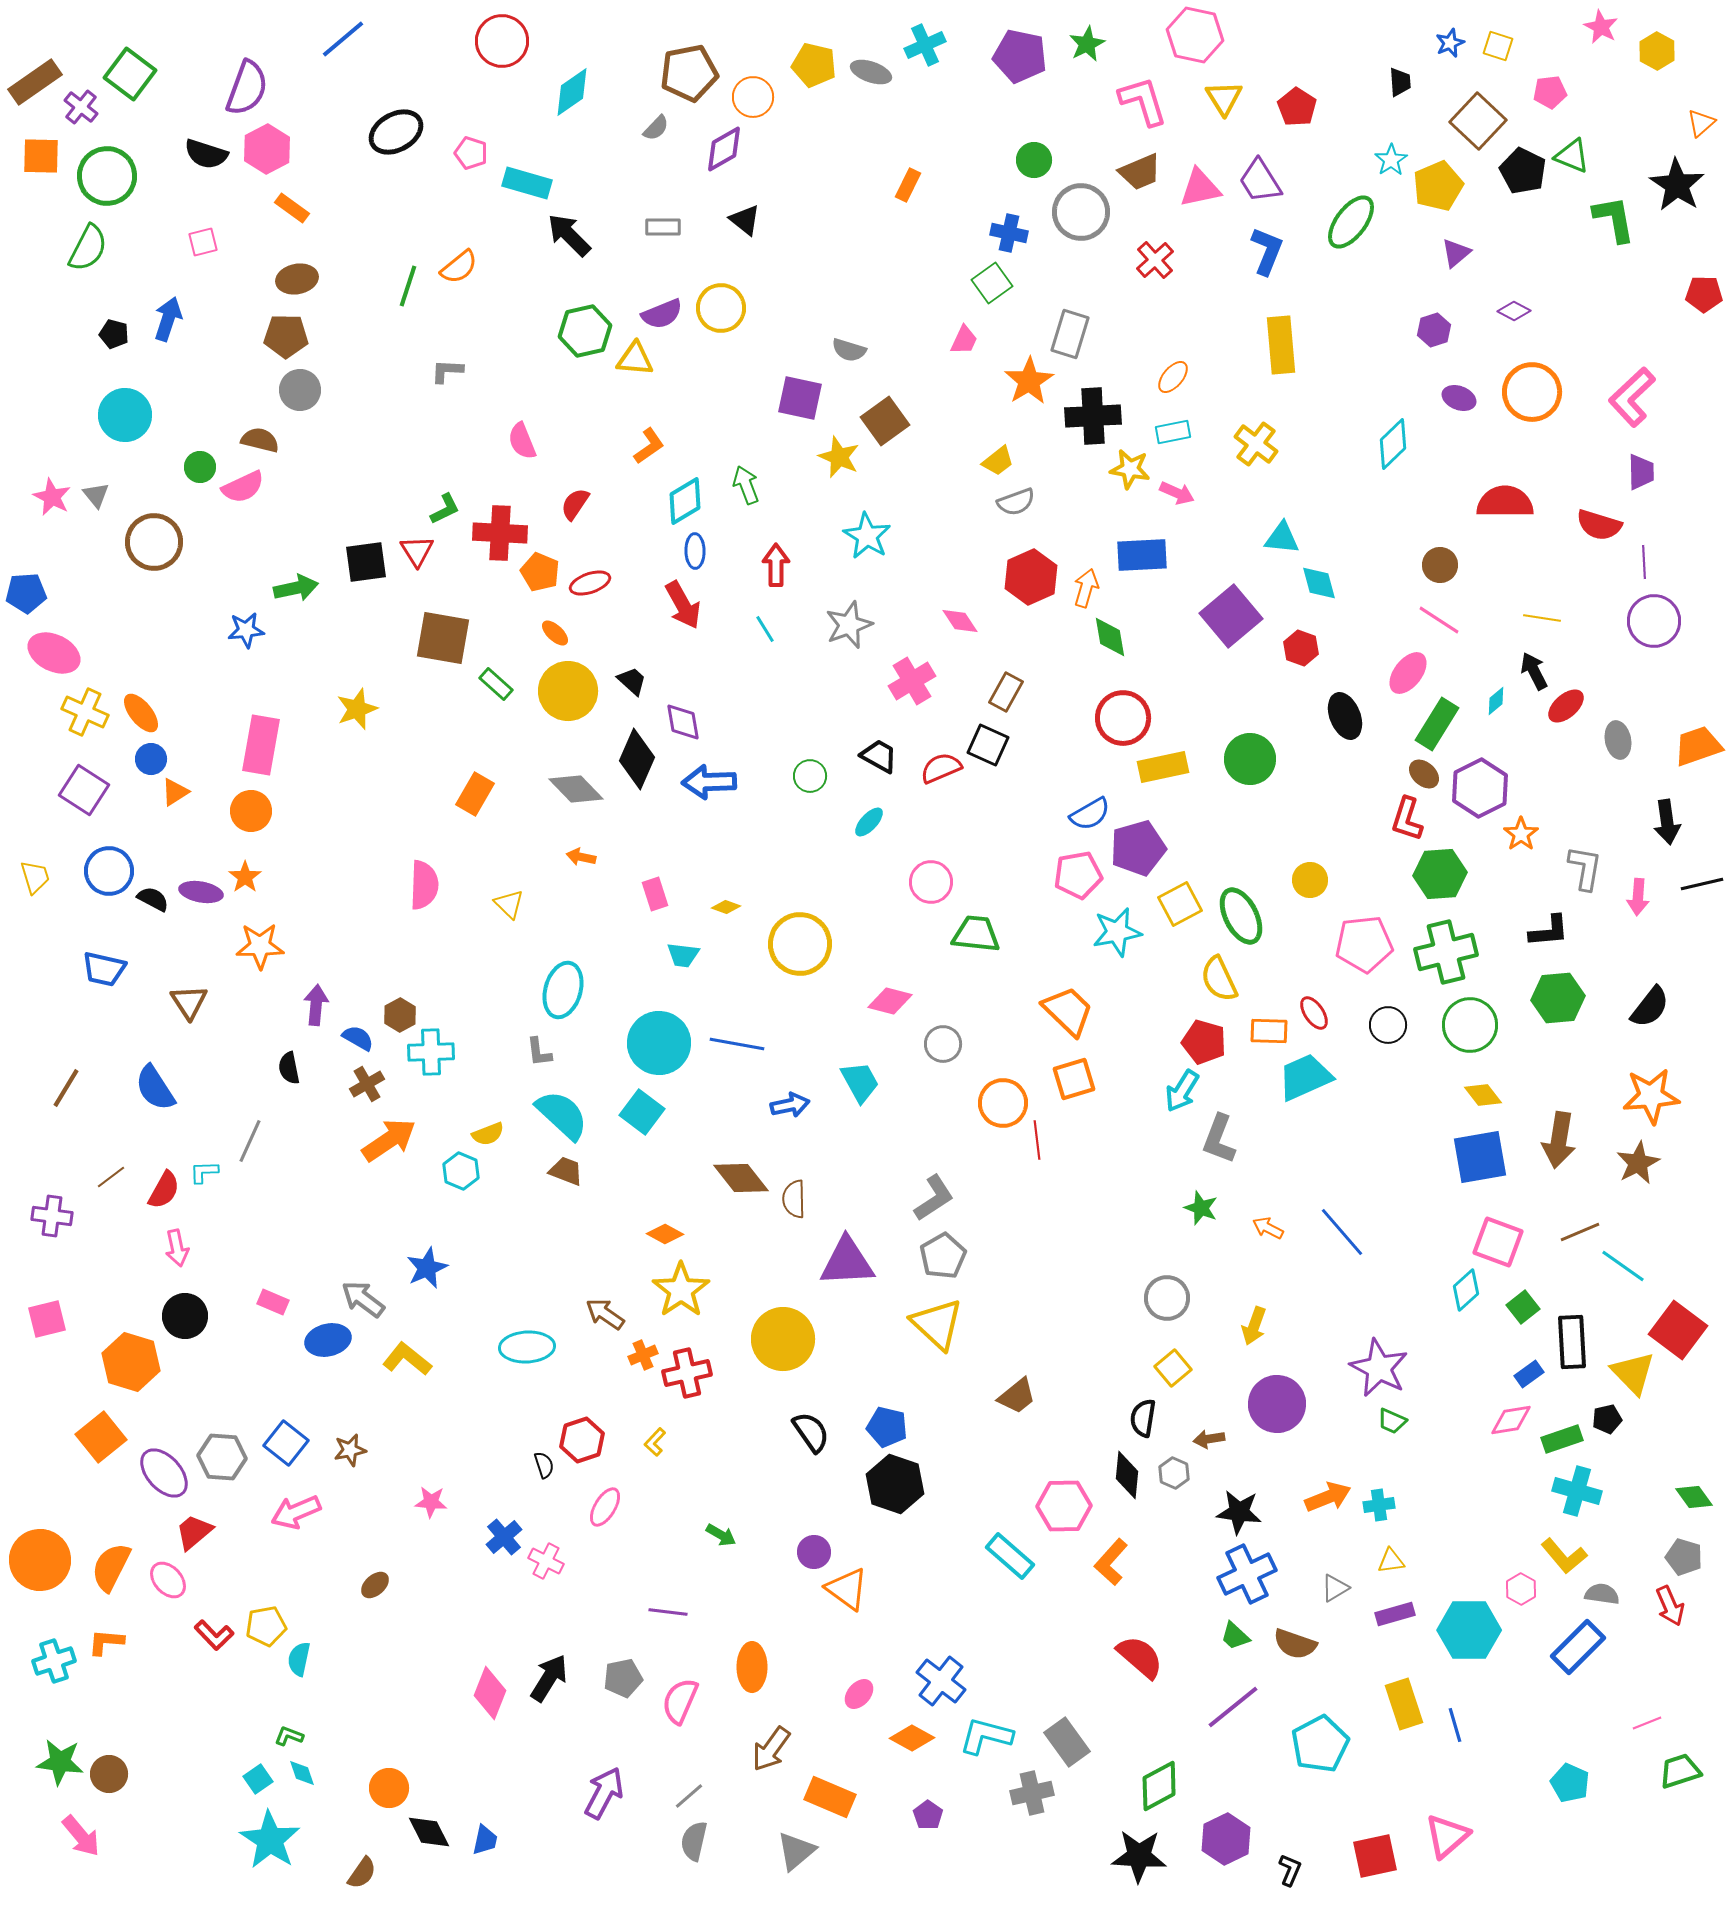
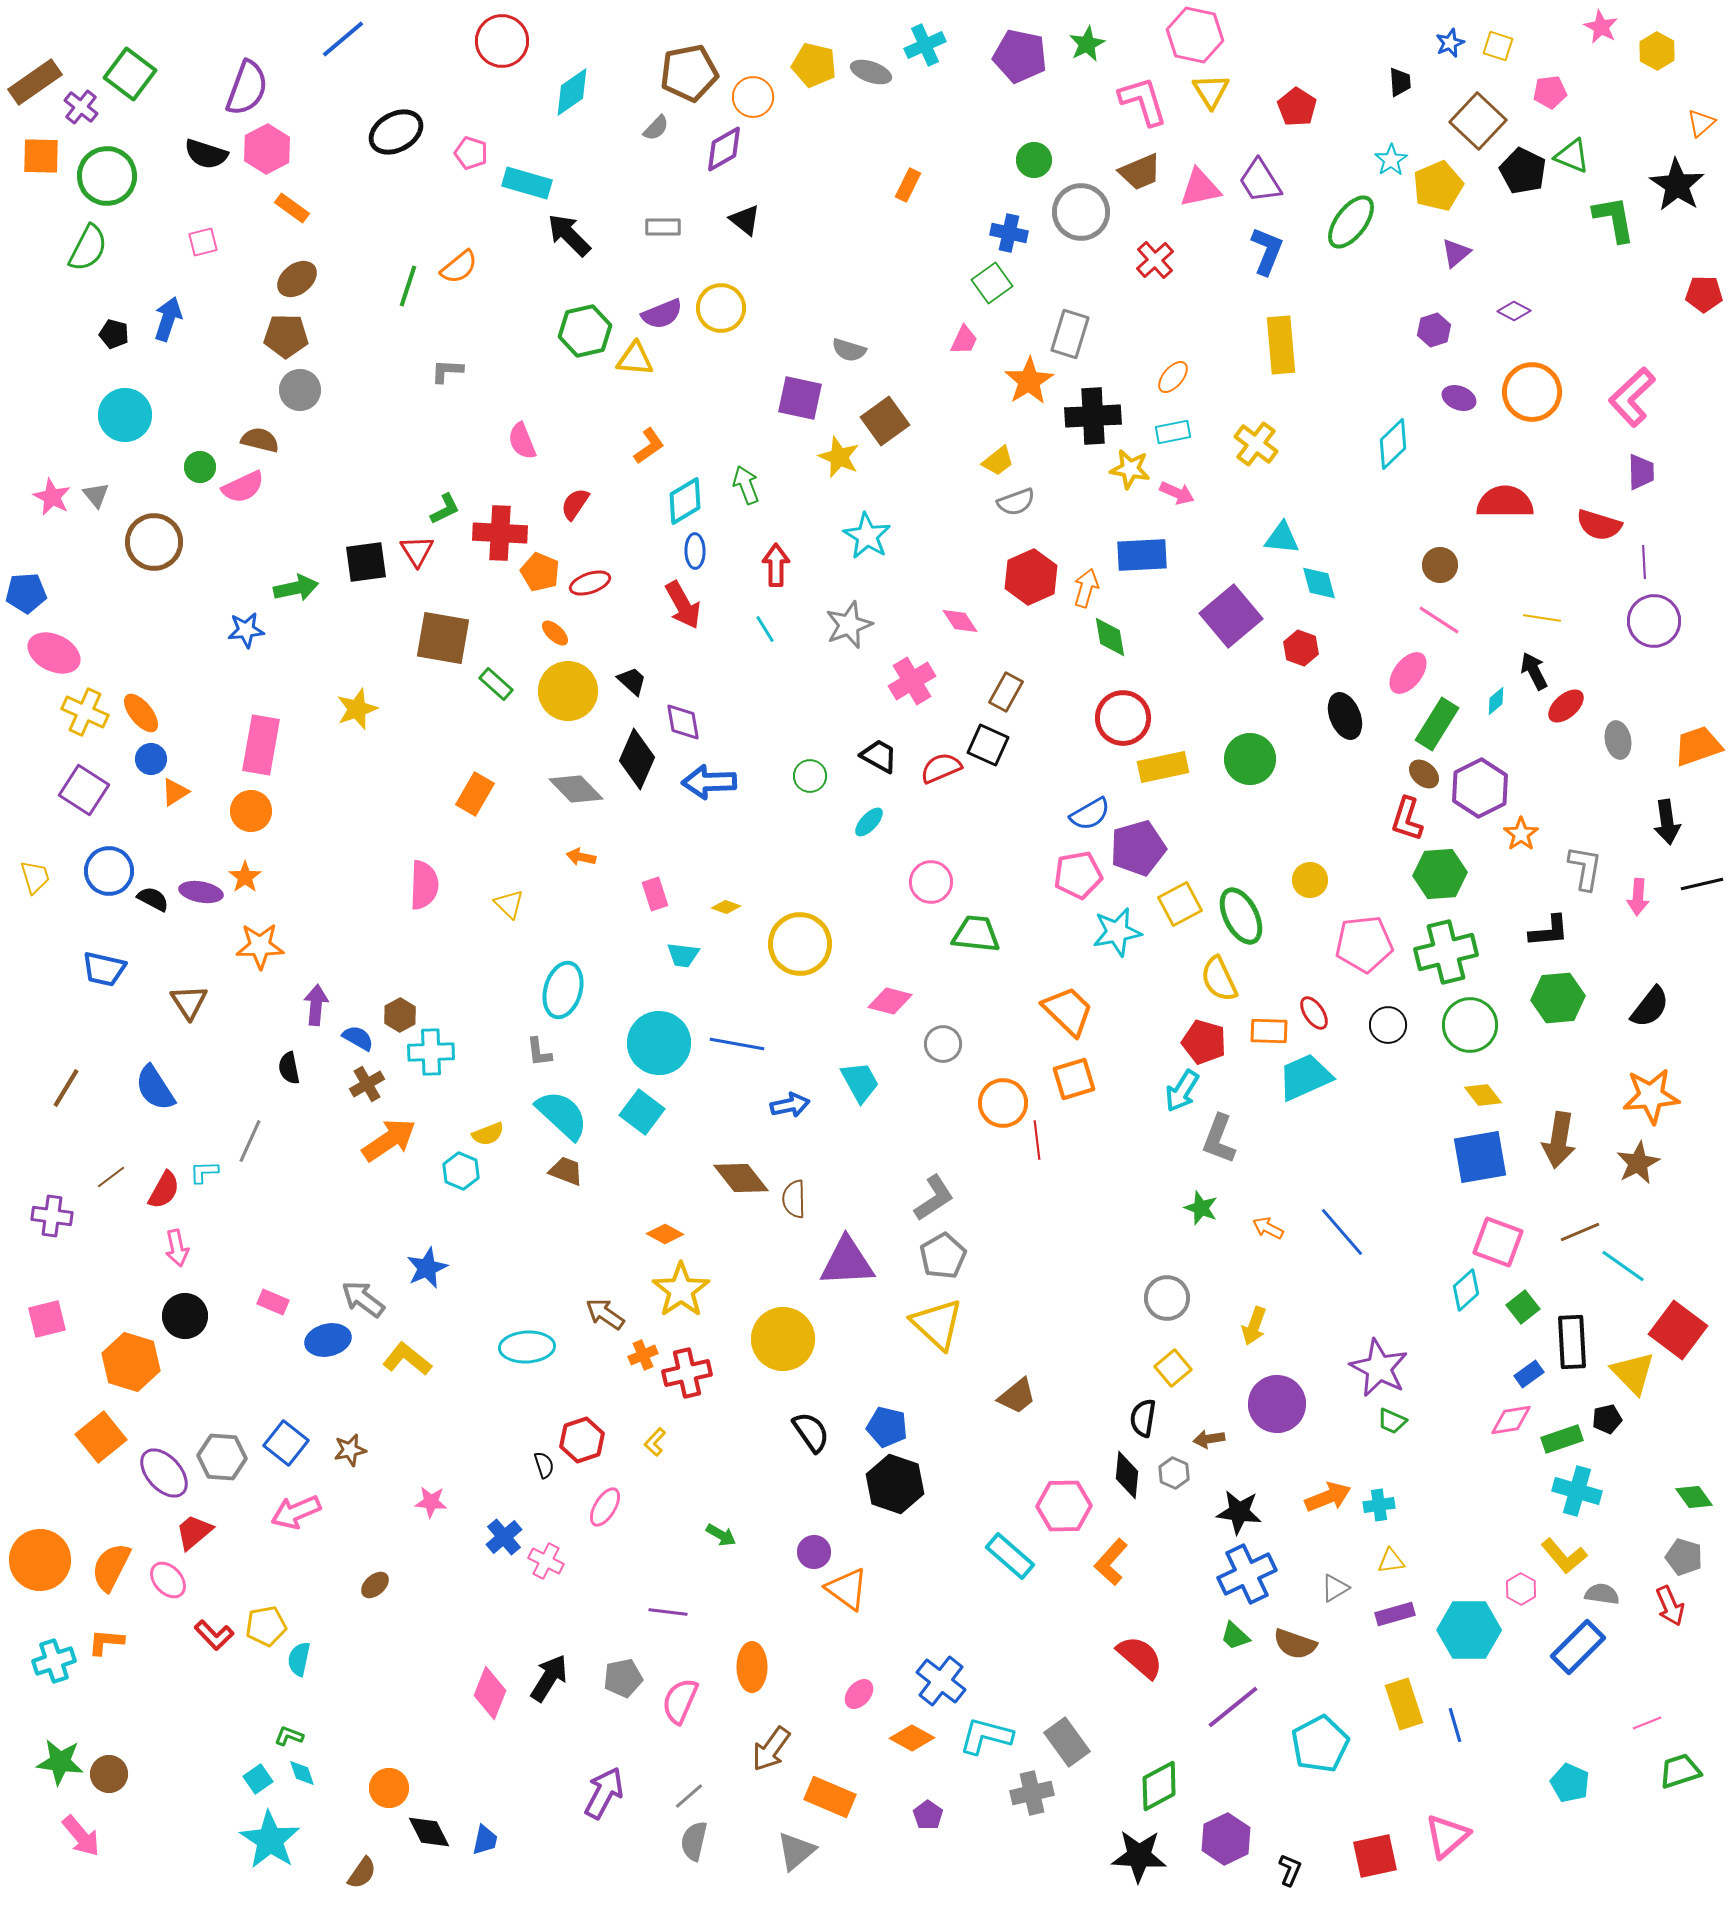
yellow triangle at (1224, 98): moved 13 px left, 7 px up
brown ellipse at (297, 279): rotated 27 degrees counterclockwise
